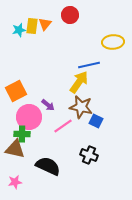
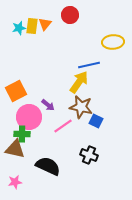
cyan star: moved 2 px up
